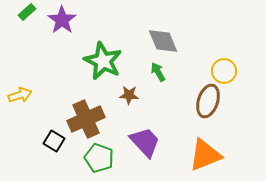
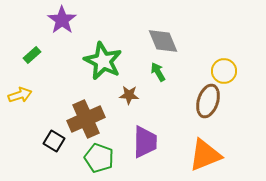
green rectangle: moved 5 px right, 43 px down
purple trapezoid: rotated 44 degrees clockwise
